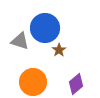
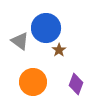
blue circle: moved 1 px right
gray triangle: rotated 18 degrees clockwise
purple diamond: rotated 30 degrees counterclockwise
